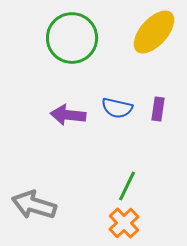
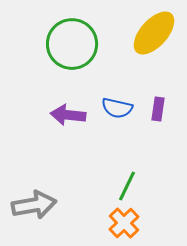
yellow ellipse: moved 1 px down
green circle: moved 6 px down
gray arrow: rotated 153 degrees clockwise
